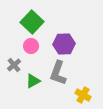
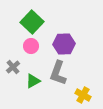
gray cross: moved 1 px left, 2 px down
